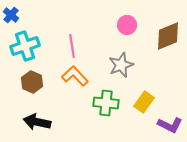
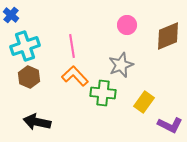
brown hexagon: moved 3 px left, 5 px up
green cross: moved 3 px left, 10 px up
